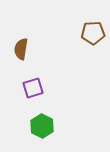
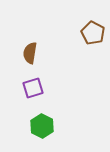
brown pentagon: rotated 30 degrees clockwise
brown semicircle: moved 9 px right, 4 px down
